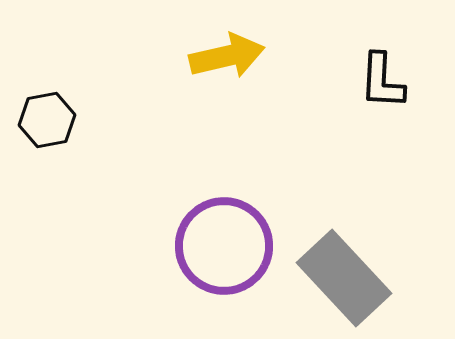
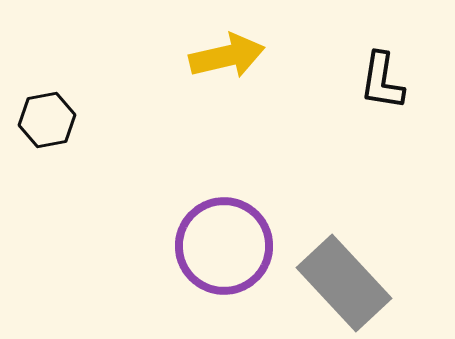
black L-shape: rotated 6 degrees clockwise
gray rectangle: moved 5 px down
